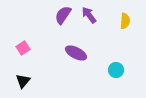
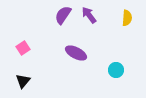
yellow semicircle: moved 2 px right, 3 px up
